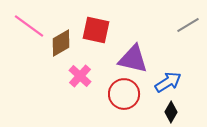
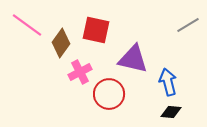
pink line: moved 2 px left, 1 px up
brown diamond: rotated 24 degrees counterclockwise
pink cross: moved 4 px up; rotated 20 degrees clockwise
blue arrow: rotated 72 degrees counterclockwise
red circle: moved 15 px left
black diamond: rotated 65 degrees clockwise
